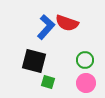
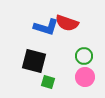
blue L-shape: rotated 65 degrees clockwise
green circle: moved 1 px left, 4 px up
pink circle: moved 1 px left, 6 px up
